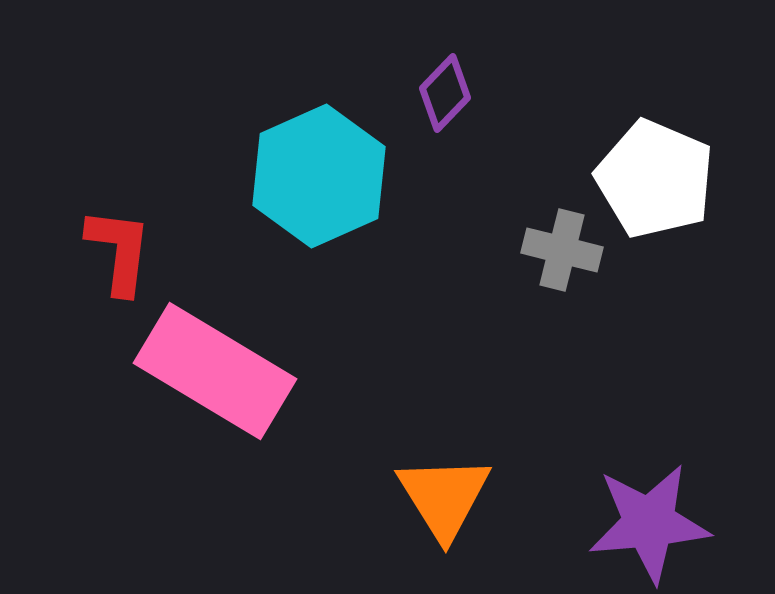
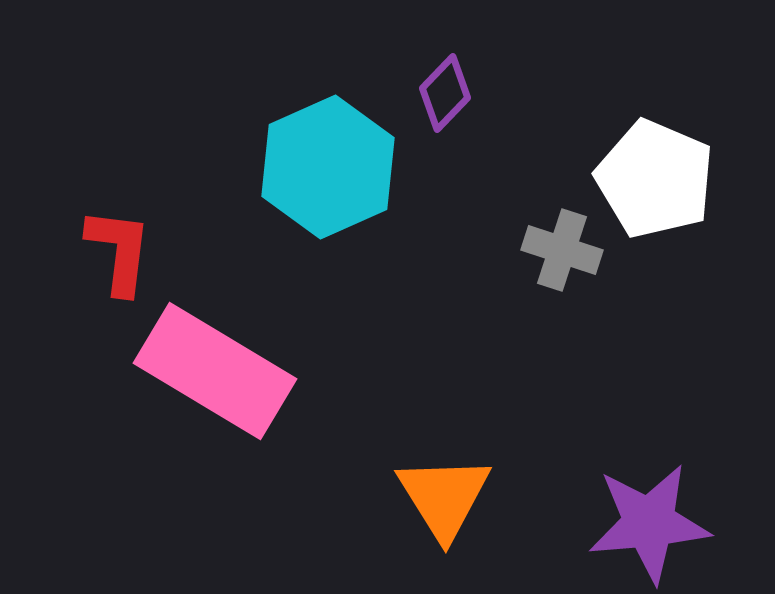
cyan hexagon: moved 9 px right, 9 px up
gray cross: rotated 4 degrees clockwise
